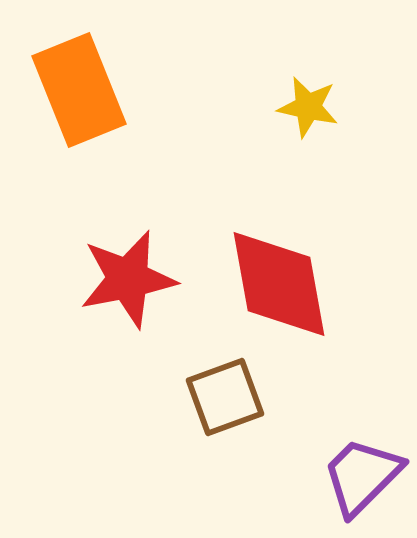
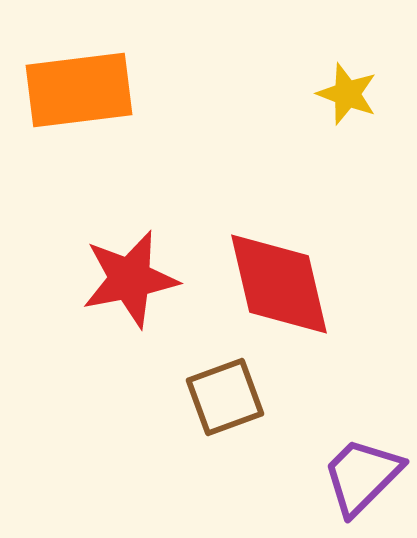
orange rectangle: rotated 75 degrees counterclockwise
yellow star: moved 39 px right, 13 px up; rotated 8 degrees clockwise
red star: moved 2 px right
red diamond: rotated 3 degrees counterclockwise
